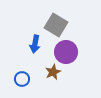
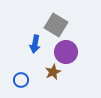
blue circle: moved 1 px left, 1 px down
